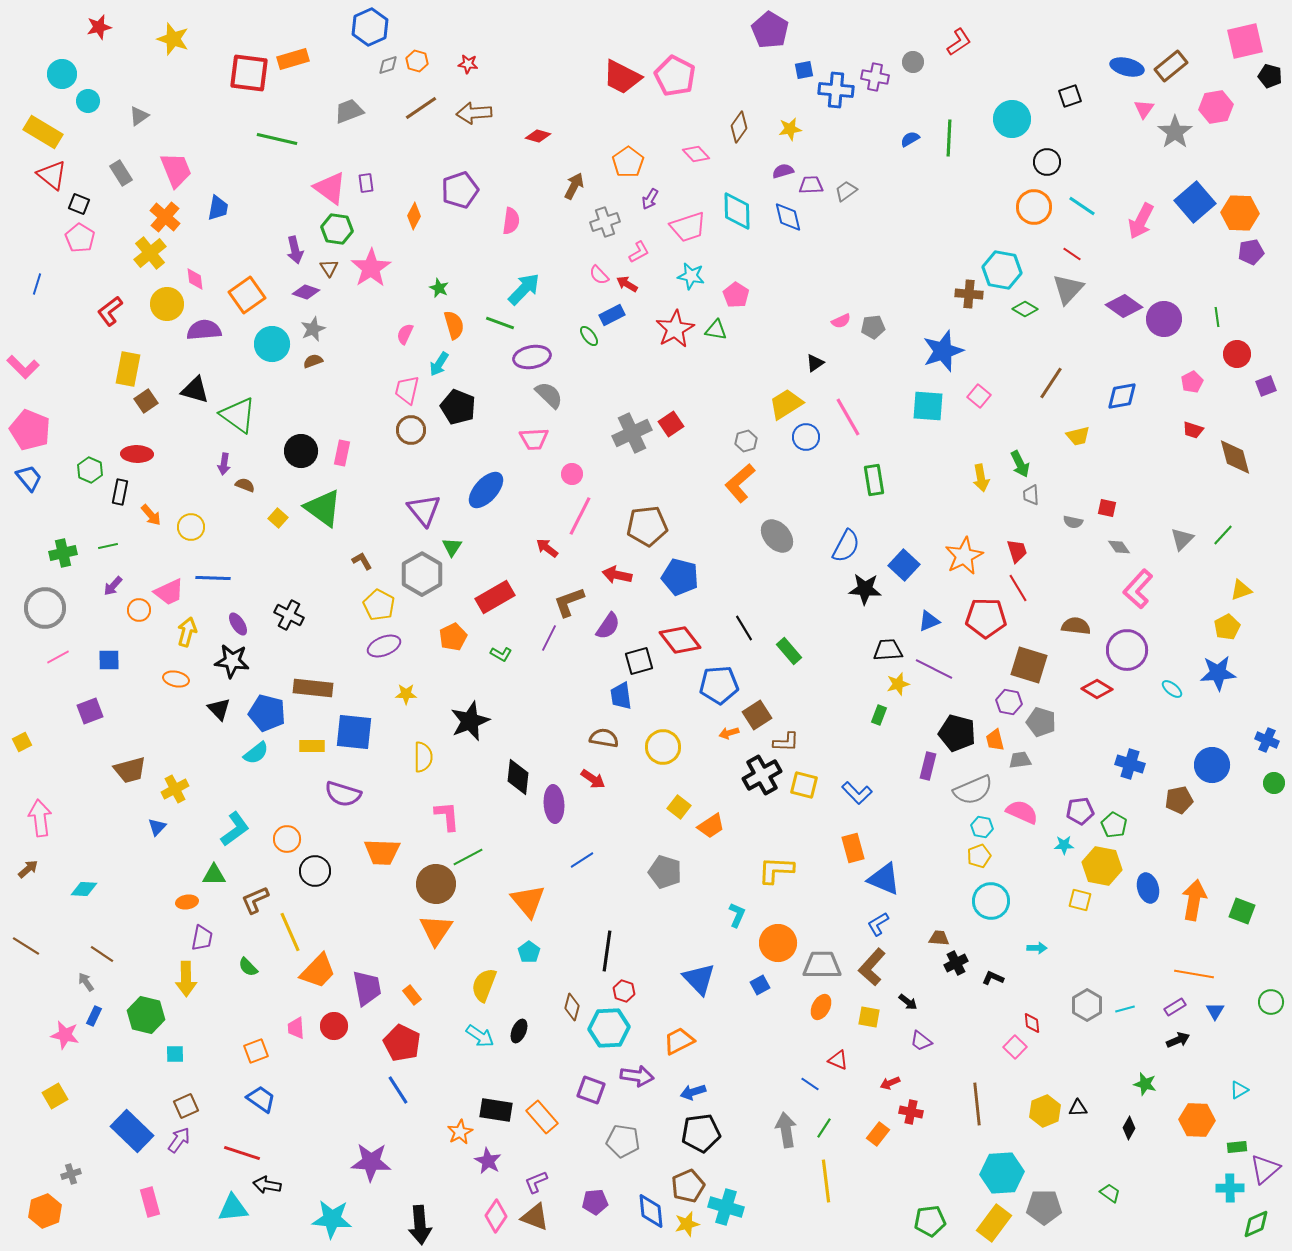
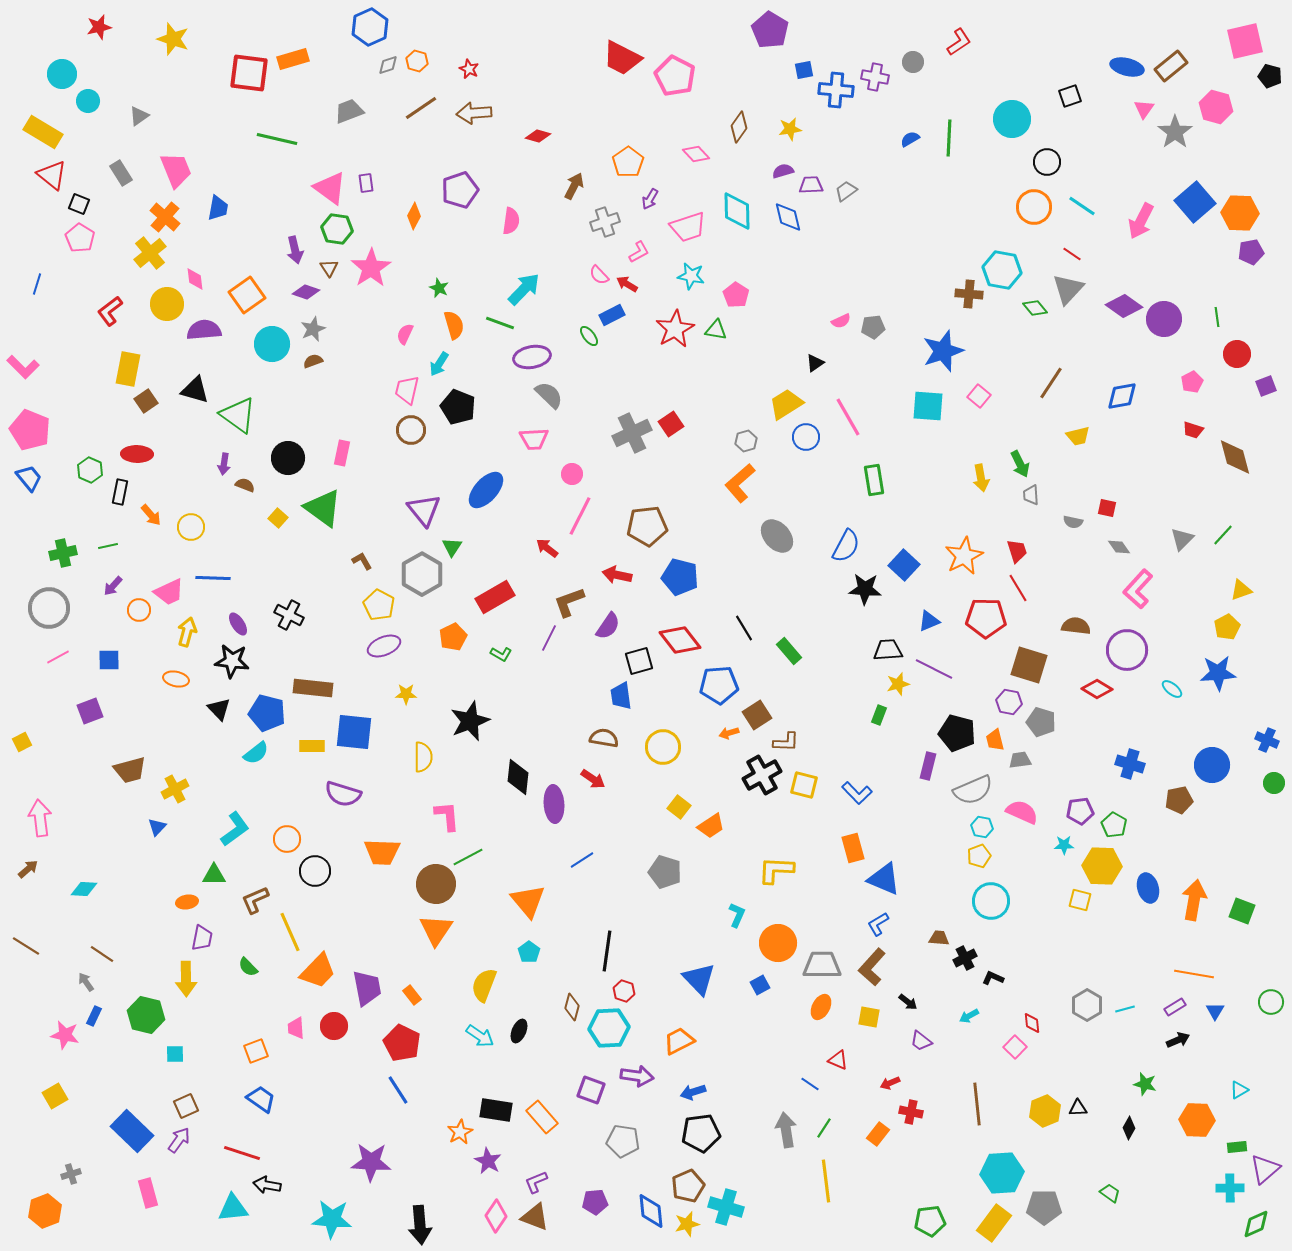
red star at (468, 64): moved 1 px right, 5 px down; rotated 18 degrees clockwise
red trapezoid at (622, 77): moved 19 px up
pink hexagon at (1216, 107): rotated 24 degrees clockwise
green diamond at (1025, 309): moved 10 px right, 1 px up; rotated 20 degrees clockwise
black circle at (301, 451): moved 13 px left, 7 px down
gray circle at (45, 608): moved 4 px right
yellow hexagon at (1102, 866): rotated 9 degrees counterclockwise
cyan arrow at (1037, 948): moved 68 px left, 68 px down; rotated 150 degrees clockwise
black cross at (956, 963): moved 9 px right, 5 px up
pink rectangle at (150, 1202): moved 2 px left, 9 px up
